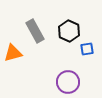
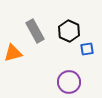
purple circle: moved 1 px right
